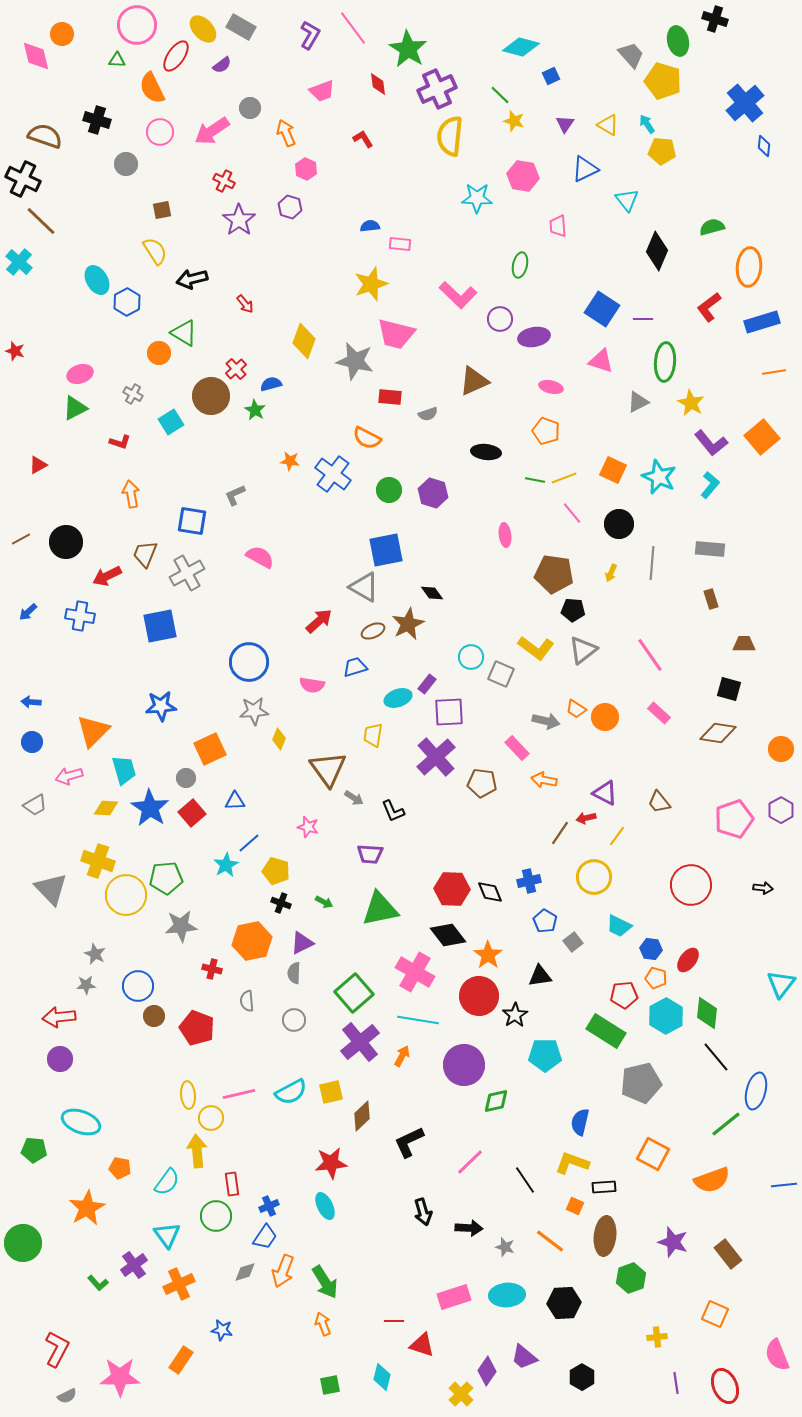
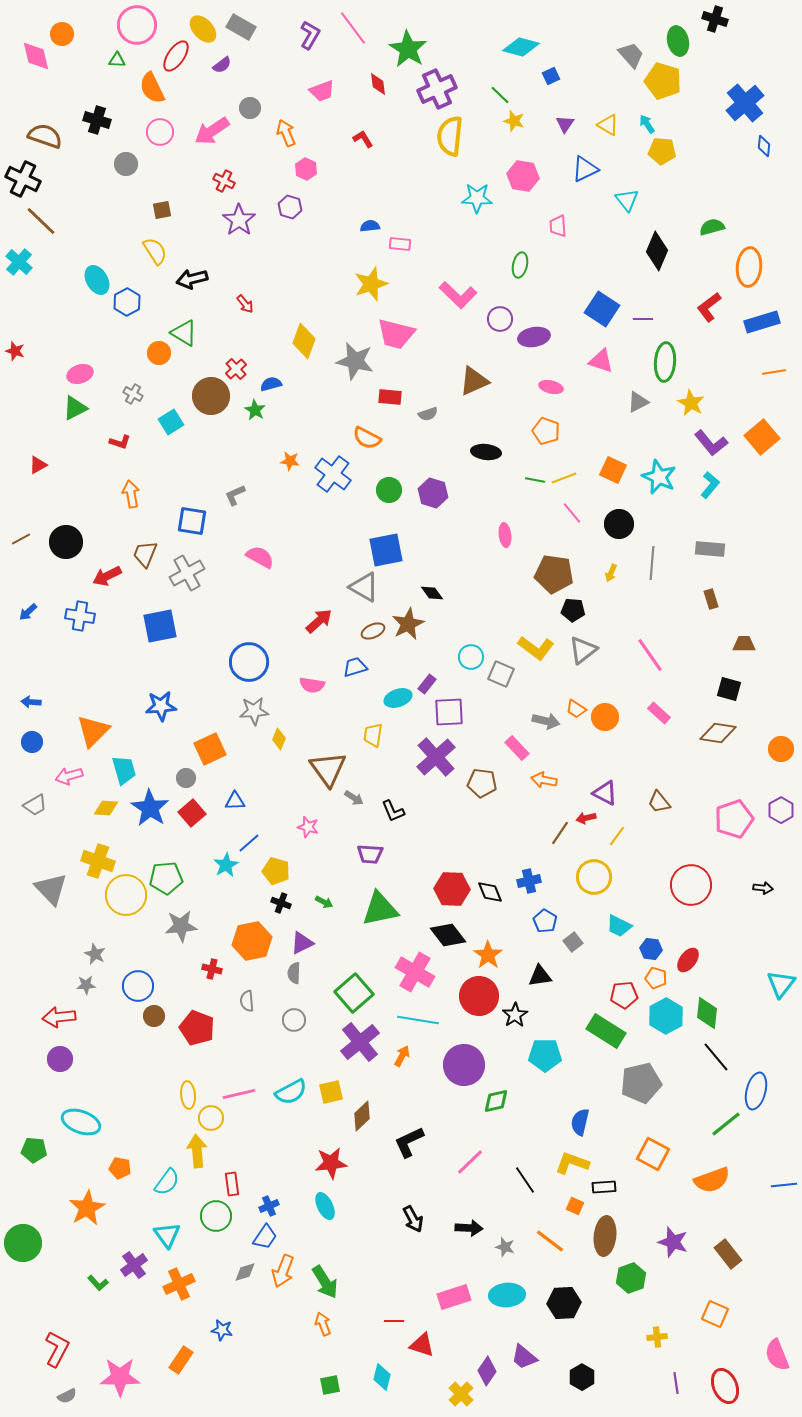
black arrow at (423, 1212): moved 10 px left, 7 px down; rotated 12 degrees counterclockwise
